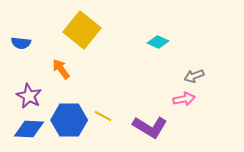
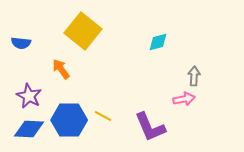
yellow square: moved 1 px right, 1 px down
cyan diamond: rotated 40 degrees counterclockwise
gray arrow: rotated 114 degrees clockwise
purple L-shape: rotated 36 degrees clockwise
